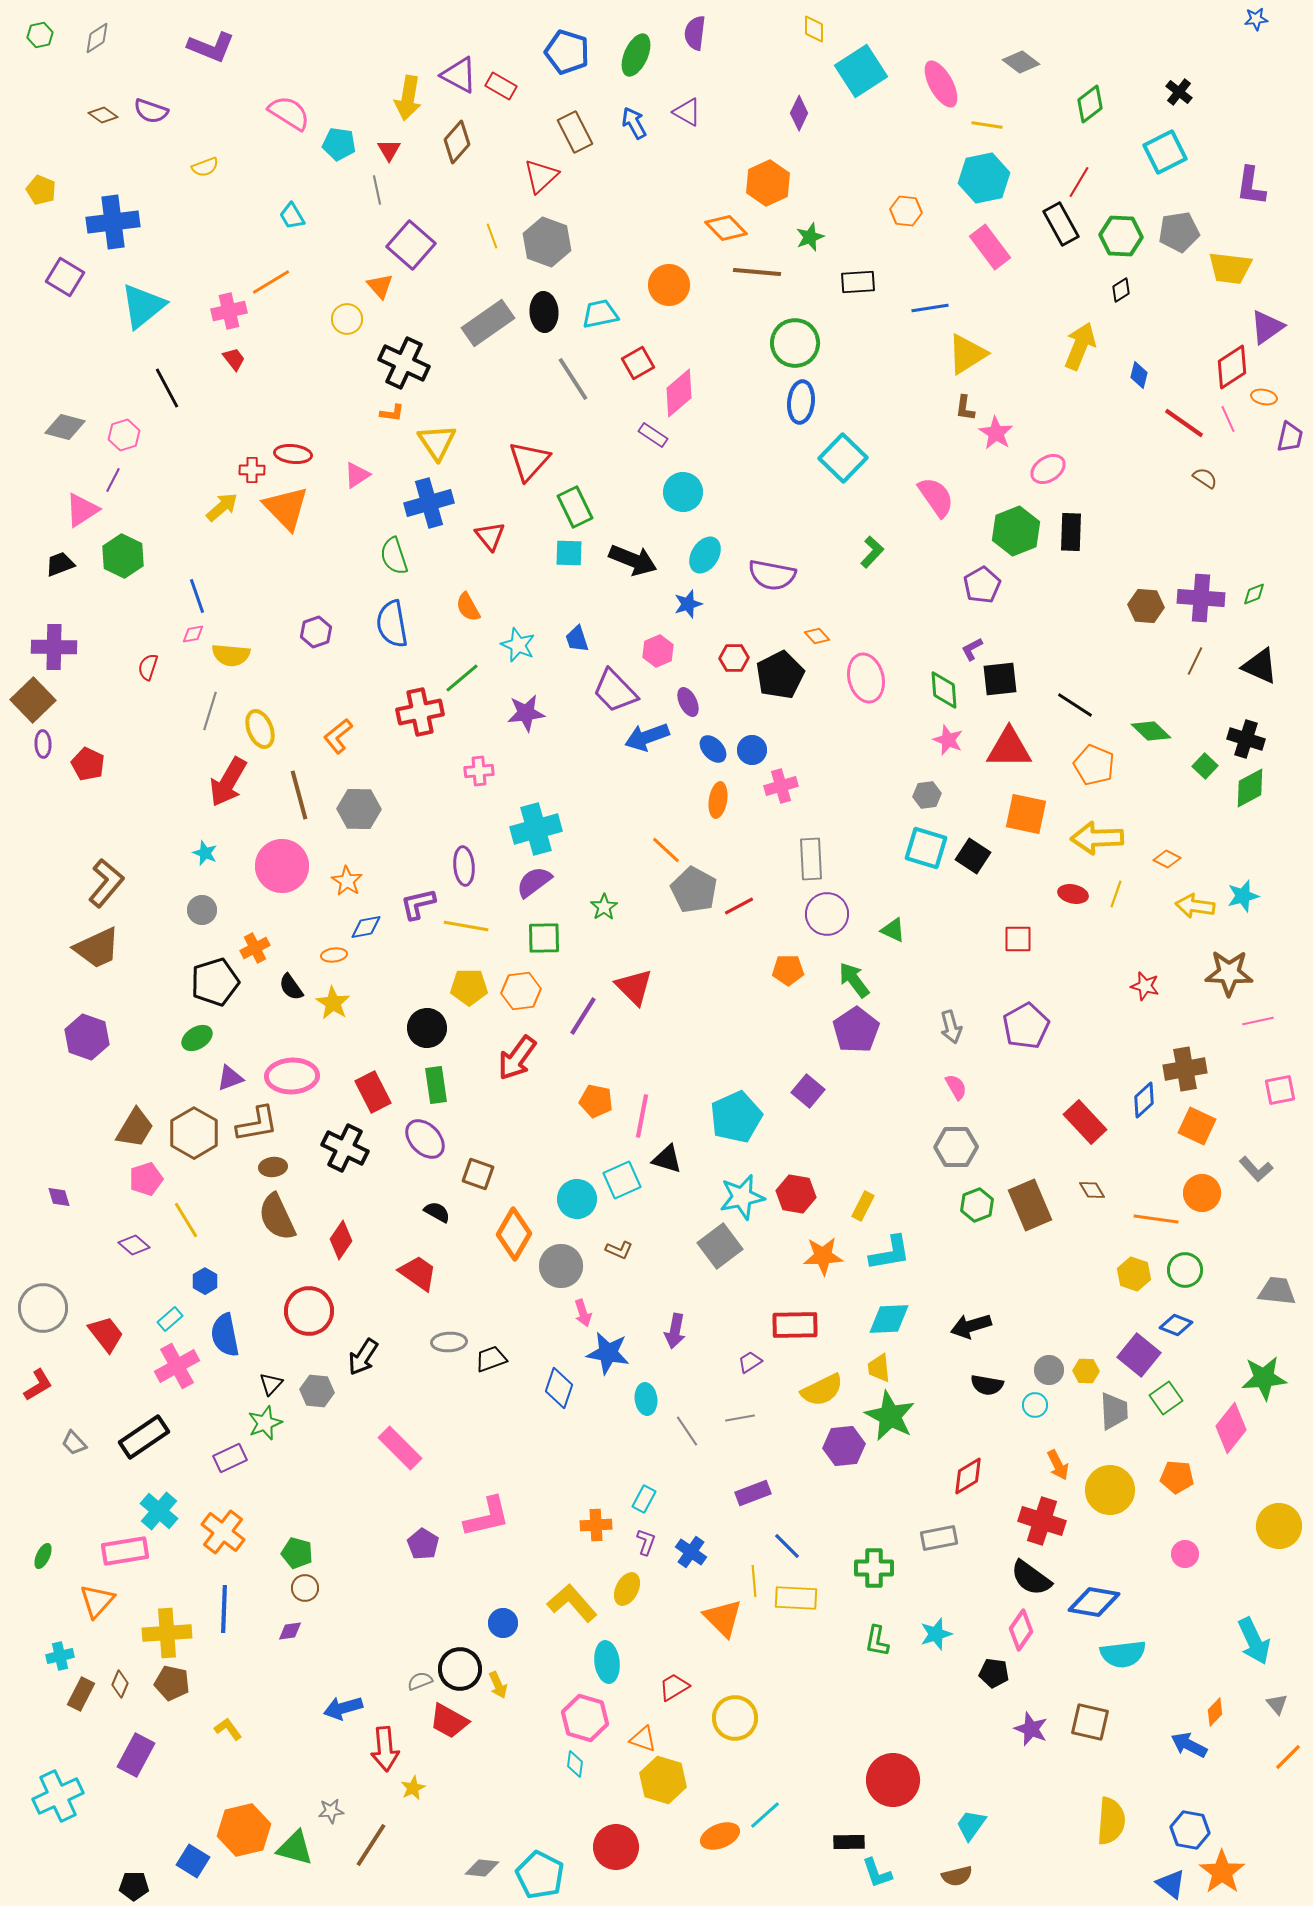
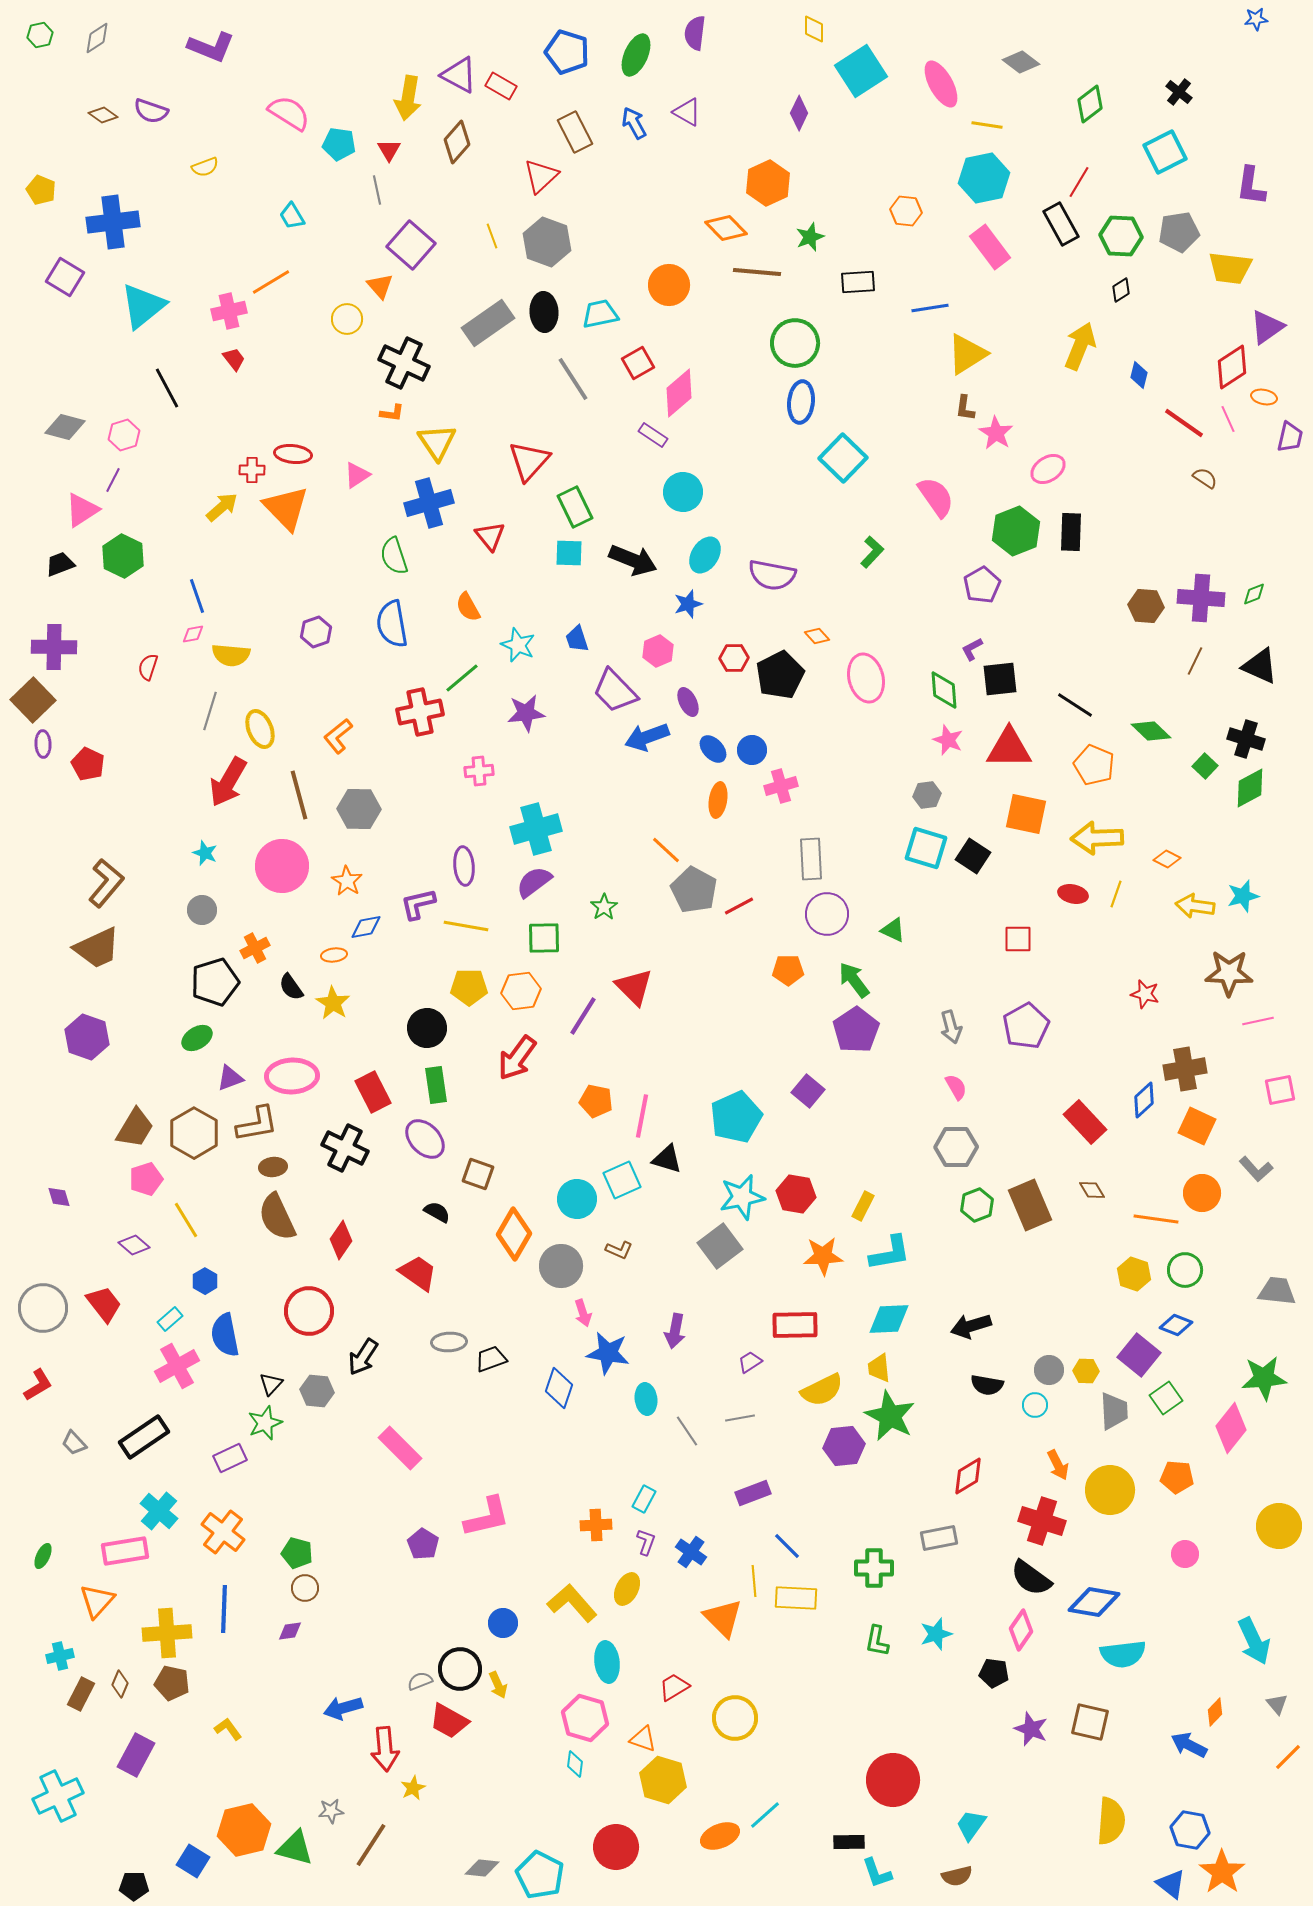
red star at (1145, 986): moved 8 px down
red trapezoid at (106, 1334): moved 2 px left, 30 px up
